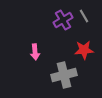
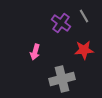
purple cross: moved 2 px left, 3 px down; rotated 24 degrees counterclockwise
pink arrow: rotated 21 degrees clockwise
gray cross: moved 2 px left, 4 px down
